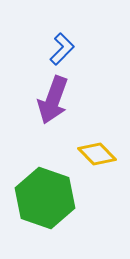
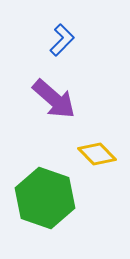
blue L-shape: moved 9 px up
purple arrow: moved 1 px right, 1 px up; rotated 69 degrees counterclockwise
